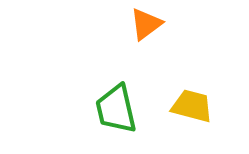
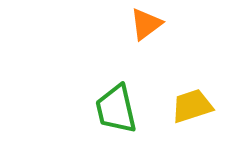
yellow trapezoid: rotated 33 degrees counterclockwise
